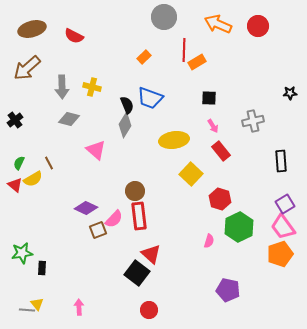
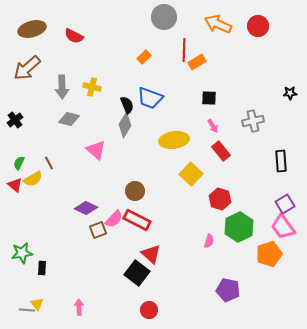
red rectangle at (139, 216): moved 2 px left, 4 px down; rotated 56 degrees counterclockwise
orange pentagon at (280, 254): moved 11 px left
